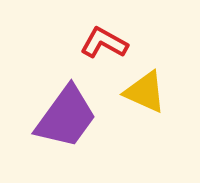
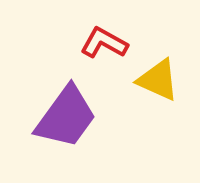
yellow triangle: moved 13 px right, 12 px up
